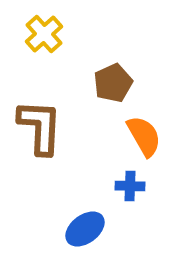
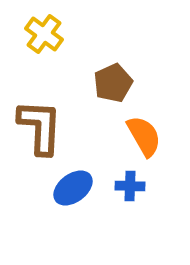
yellow cross: rotated 12 degrees counterclockwise
blue ellipse: moved 12 px left, 41 px up
